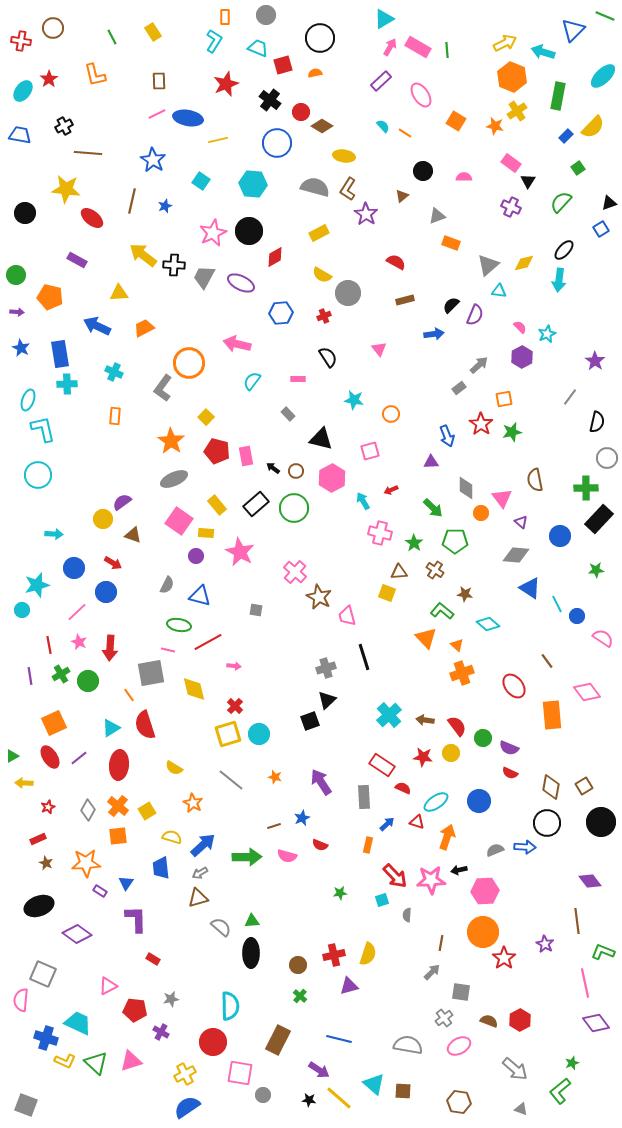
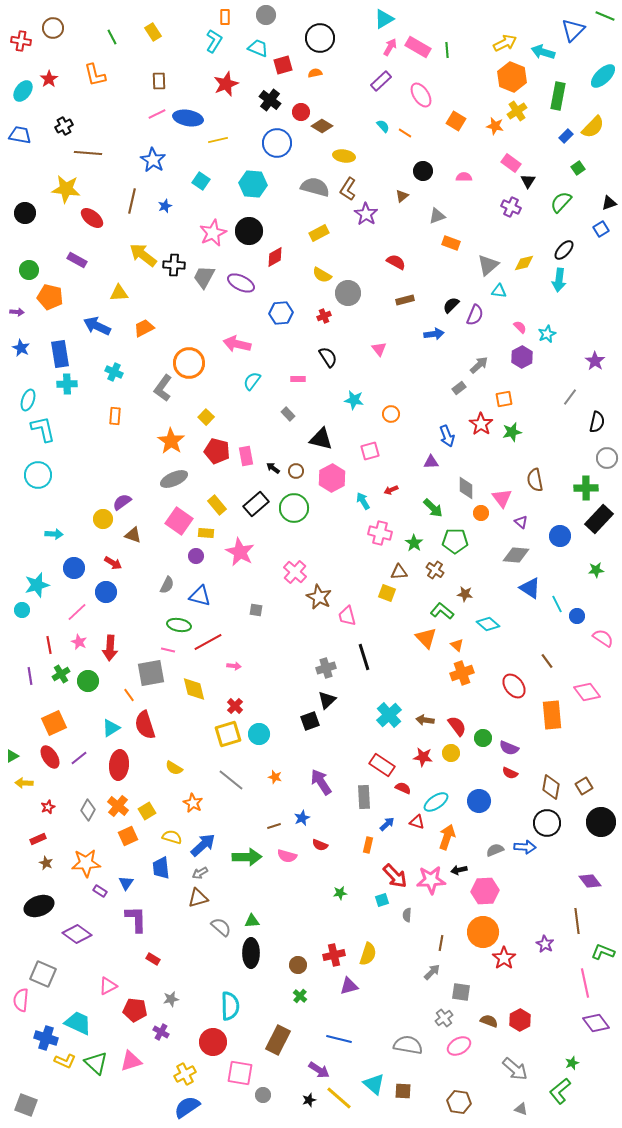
green circle at (16, 275): moved 13 px right, 5 px up
orange square at (118, 836): moved 10 px right; rotated 18 degrees counterclockwise
black star at (309, 1100): rotated 24 degrees counterclockwise
